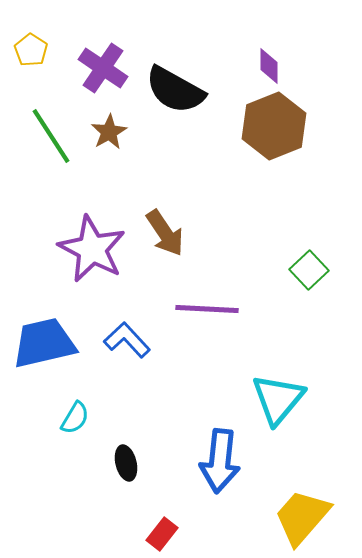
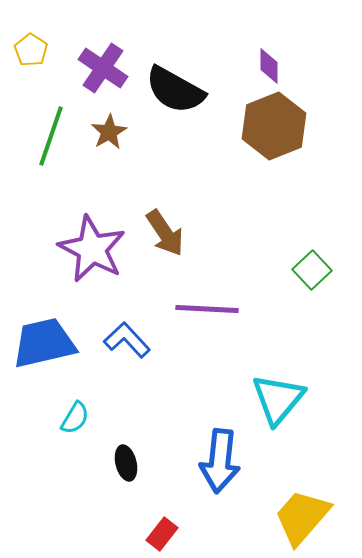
green line: rotated 52 degrees clockwise
green square: moved 3 px right
